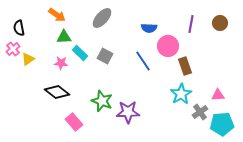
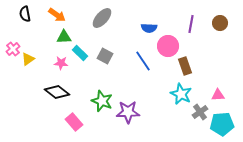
black semicircle: moved 6 px right, 14 px up
cyan star: rotated 15 degrees counterclockwise
